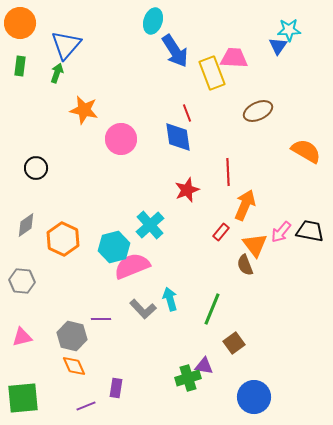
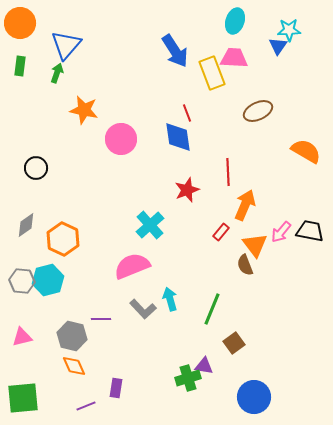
cyan ellipse at (153, 21): moved 82 px right
cyan hexagon at (114, 247): moved 66 px left, 33 px down
